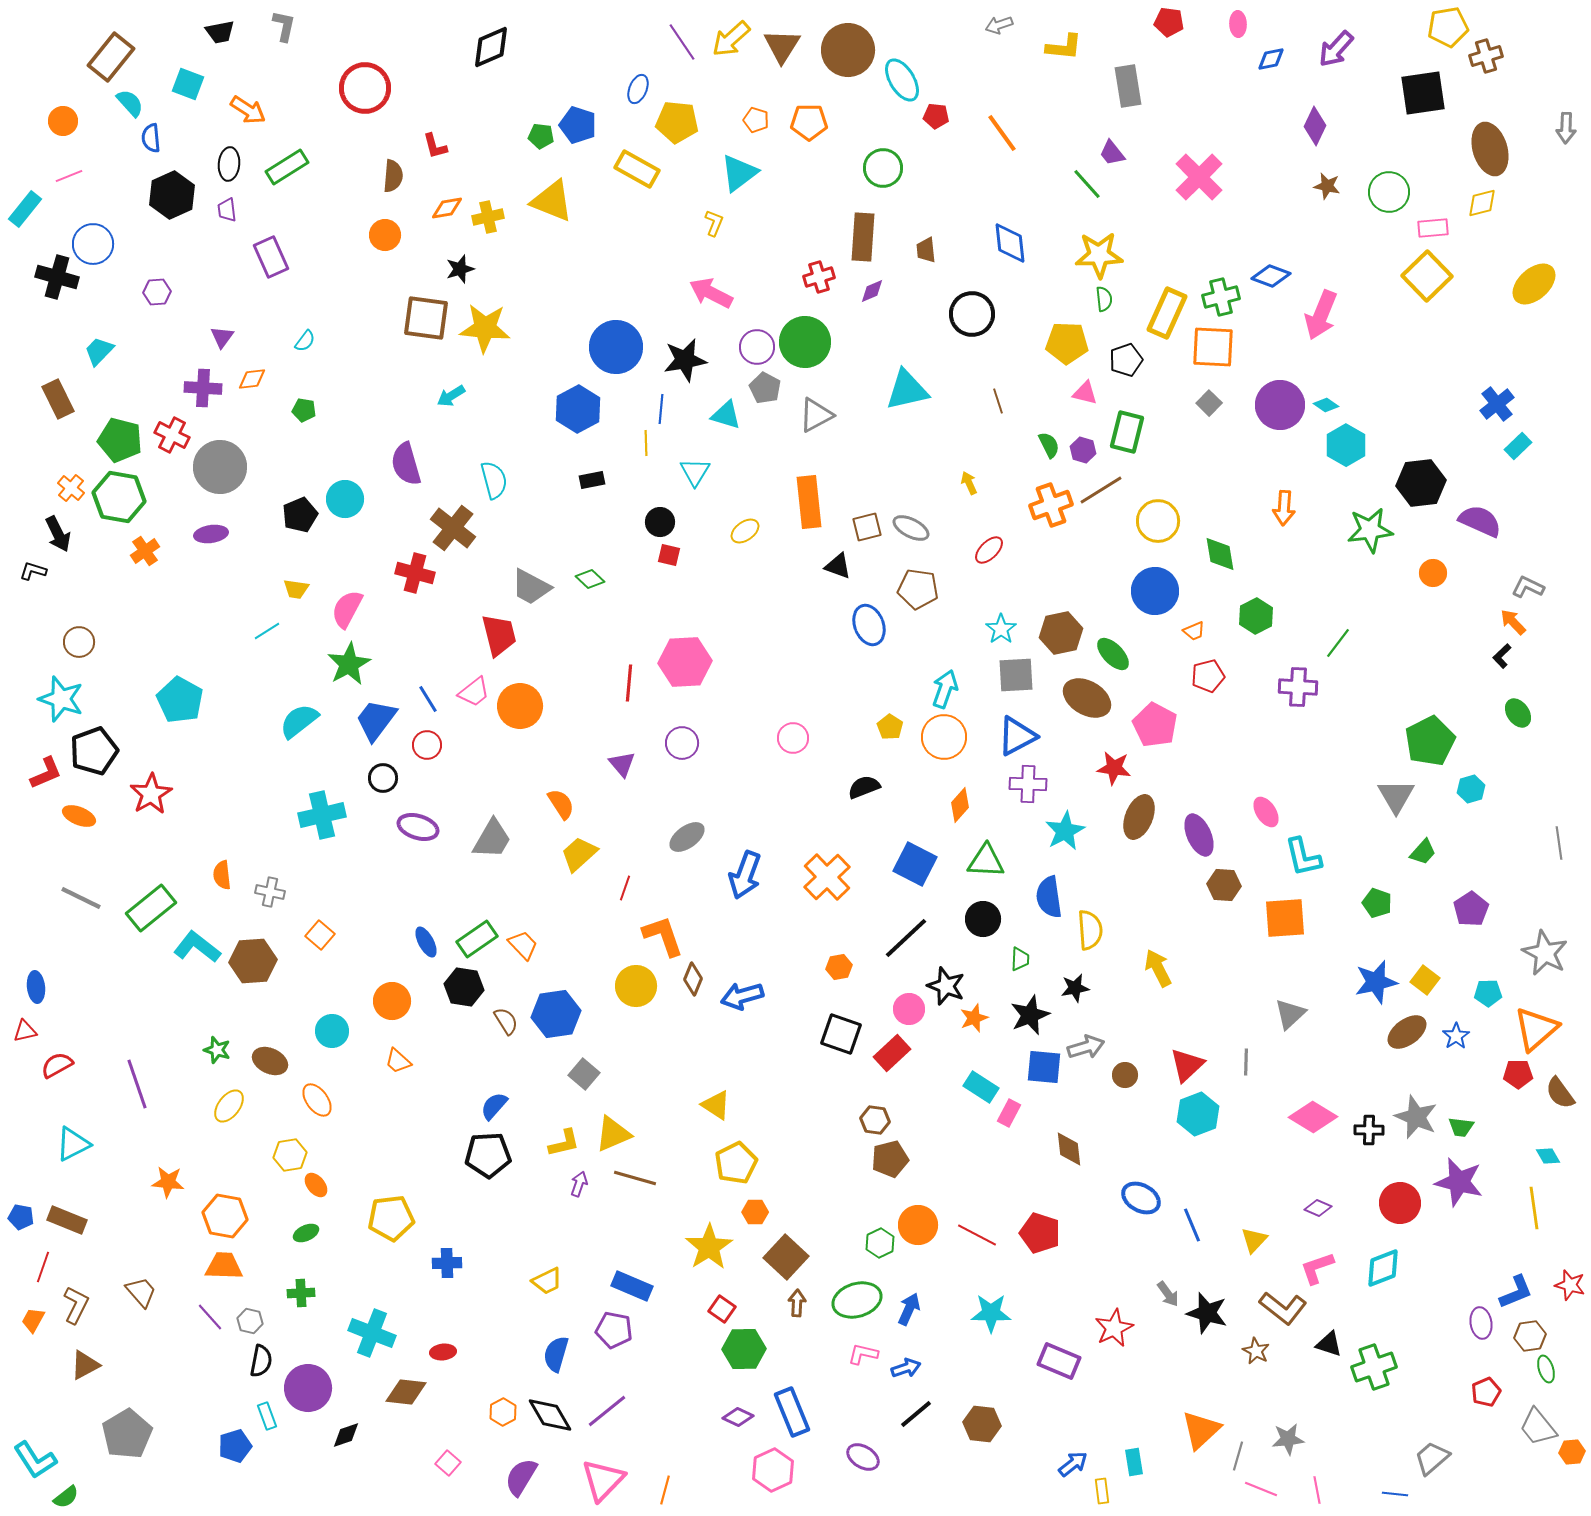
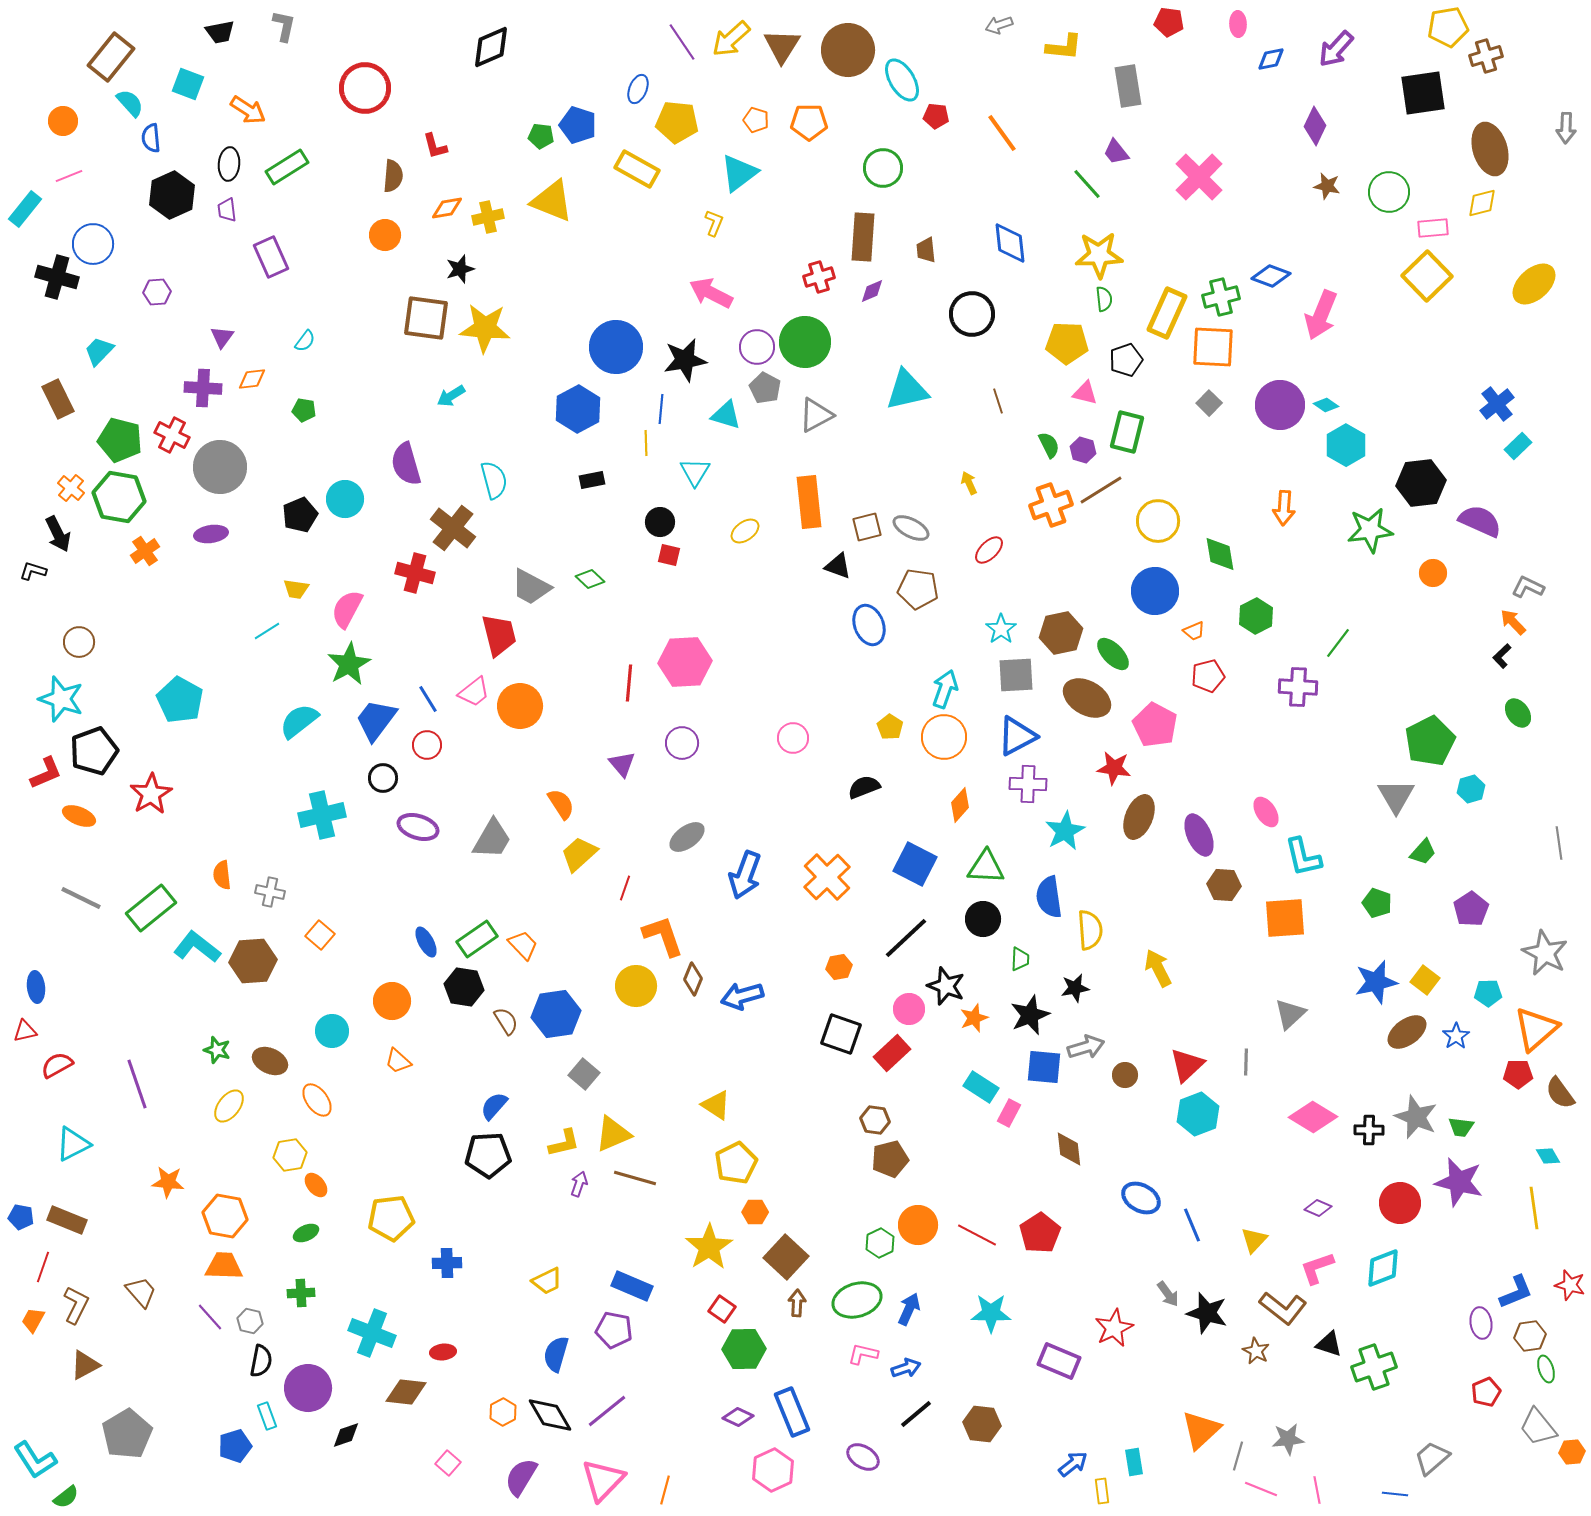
purple trapezoid at (1112, 153): moved 4 px right, 1 px up
green triangle at (986, 861): moved 6 px down
red pentagon at (1040, 1233): rotated 21 degrees clockwise
